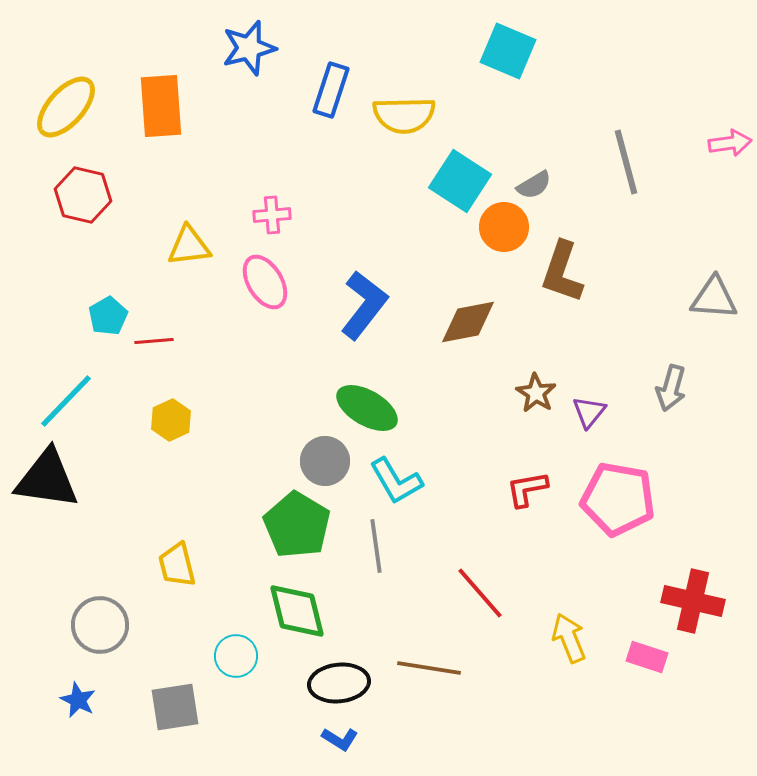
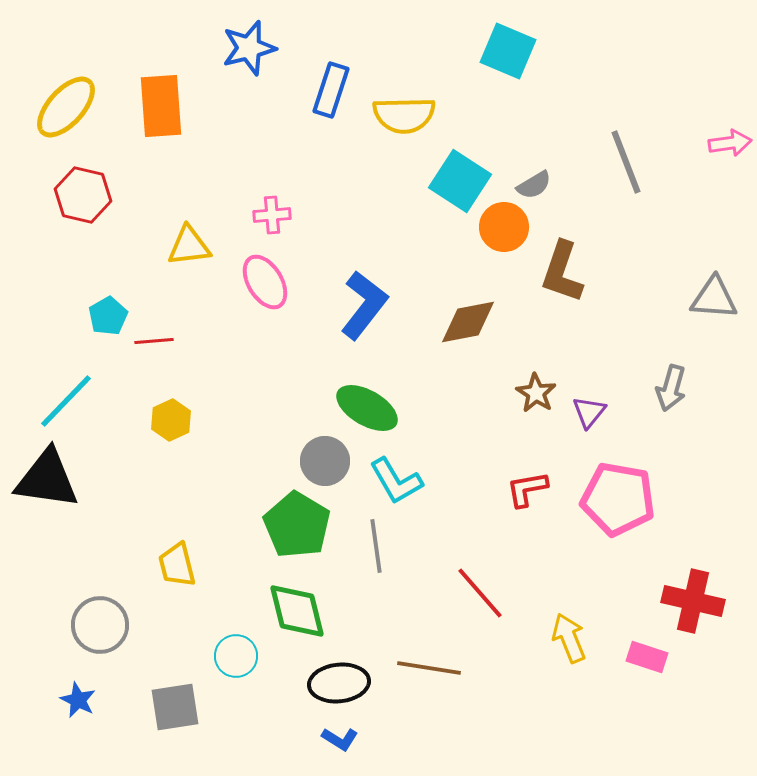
gray line at (626, 162): rotated 6 degrees counterclockwise
